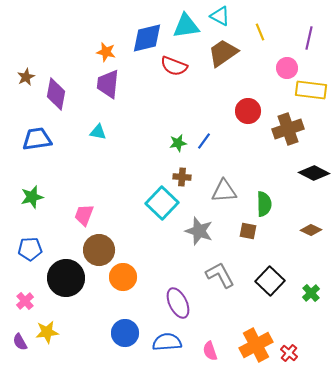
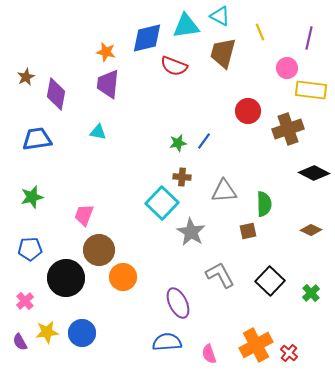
brown trapezoid at (223, 53): rotated 40 degrees counterclockwise
gray star at (199, 231): moved 8 px left, 1 px down; rotated 12 degrees clockwise
brown square at (248, 231): rotated 24 degrees counterclockwise
blue circle at (125, 333): moved 43 px left
pink semicircle at (210, 351): moved 1 px left, 3 px down
